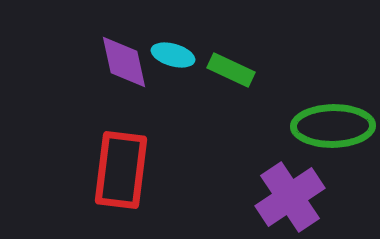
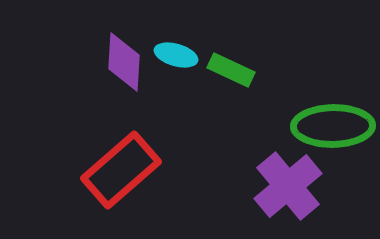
cyan ellipse: moved 3 px right
purple diamond: rotated 16 degrees clockwise
red rectangle: rotated 42 degrees clockwise
purple cross: moved 2 px left, 11 px up; rotated 6 degrees counterclockwise
